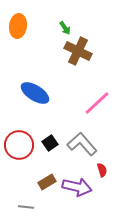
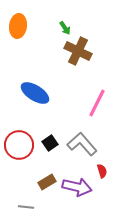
pink line: rotated 20 degrees counterclockwise
red semicircle: moved 1 px down
